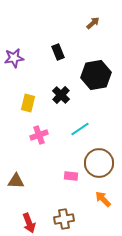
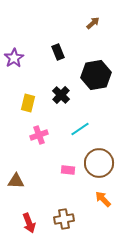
purple star: rotated 24 degrees counterclockwise
pink rectangle: moved 3 px left, 6 px up
